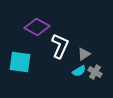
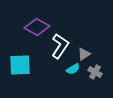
white L-shape: rotated 10 degrees clockwise
cyan square: moved 3 px down; rotated 10 degrees counterclockwise
cyan semicircle: moved 6 px left, 2 px up
